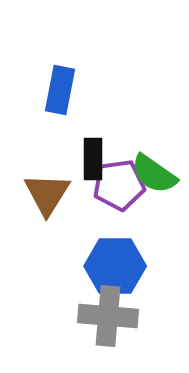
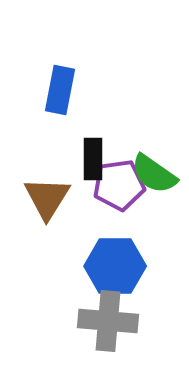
brown triangle: moved 4 px down
gray cross: moved 5 px down
